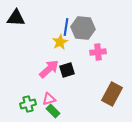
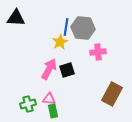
pink arrow: rotated 20 degrees counterclockwise
pink triangle: rotated 24 degrees clockwise
green rectangle: rotated 32 degrees clockwise
